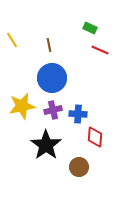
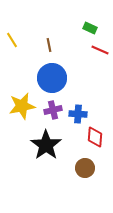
brown circle: moved 6 px right, 1 px down
